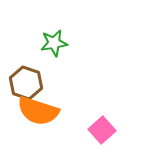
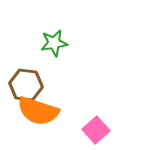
brown hexagon: moved 2 px down; rotated 12 degrees counterclockwise
pink square: moved 6 px left
